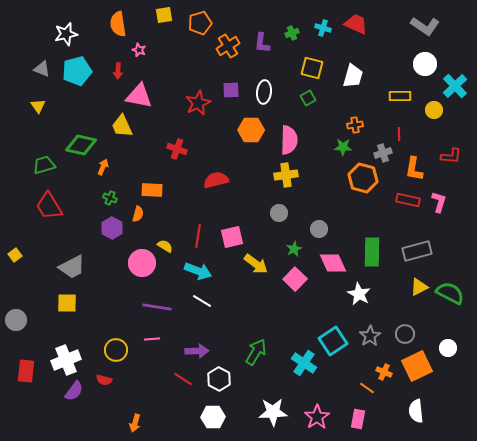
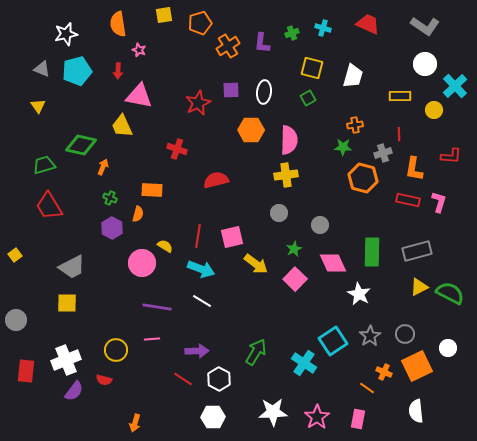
red trapezoid at (356, 24): moved 12 px right
gray circle at (319, 229): moved 1 px right, 4 px up
cyan arrow at (198, 271): moved 3 px right, 2 px up
